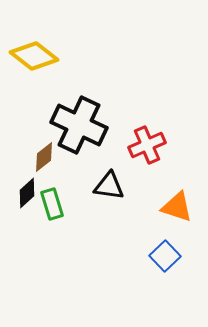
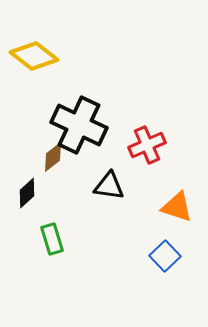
brown diamond: moved 9 px right
green rectangle: moved 35 px down
